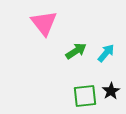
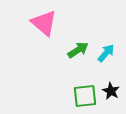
pink triangle: rotated 12 degrees counterclockwise
green arrow: moved 2 px right, 1 px up
black star: rotated 12 degrees counterclockwise
